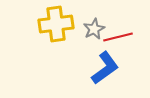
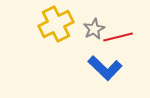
yellow cross: rotated 20 degrees counterclockwise
blue L-shape: rotated 80 degrees clockwise
